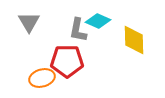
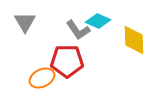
gray triangle: moved 4 px left
gray L-shape: rotated 45 degrees counterclockwise
orange ellipse: rotated 10 degrees counterclockwise
